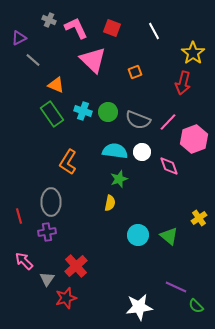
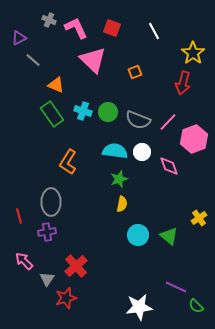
yellow semicircle: moved 12 px right, 1 px down
